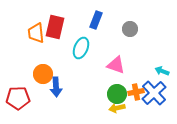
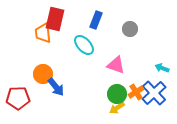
red rectangle: moved 8 px up
orange trapezoid: moved 7 px right
cyan ellipse: moved 3 px right, 3 px up; rotated 65 degrees counterclockwise
cyan arrow: moved 3 px up
blue arrow: rotated 36 degrees counterclockwise
orange cross: rotated 21 degrees counterclockwise
yellow arrow: rotated 21 degrees counterclockwise
